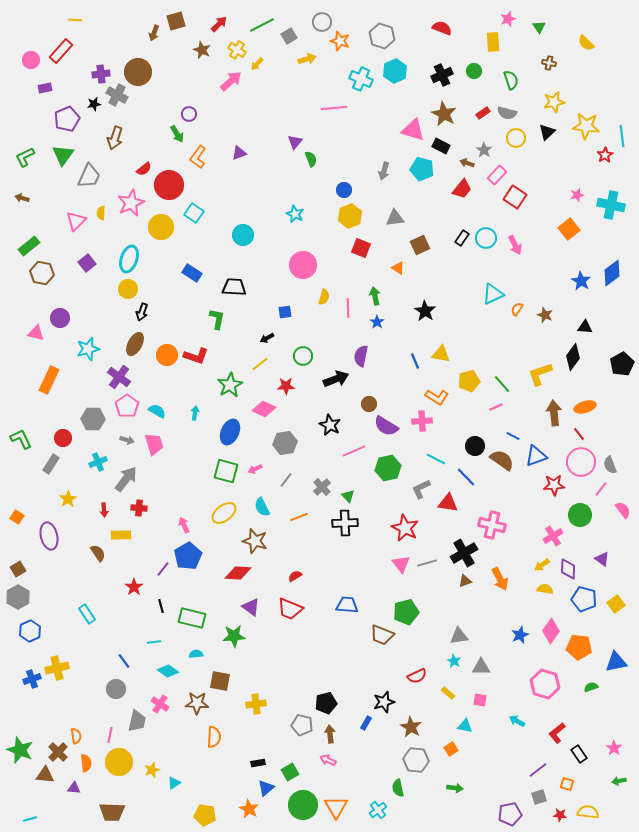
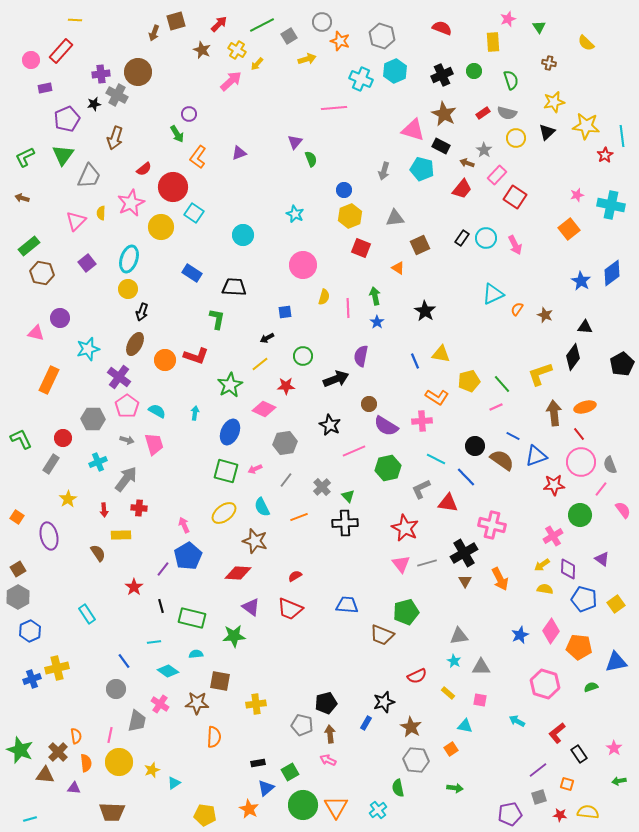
red circle at (169, 185): moved 4 px right, 2 px down
orange circle at (167, 355): moved 2 px left, 5 px down
brown triangle at (465, 581): rotated 40 degrees counterclockwise
